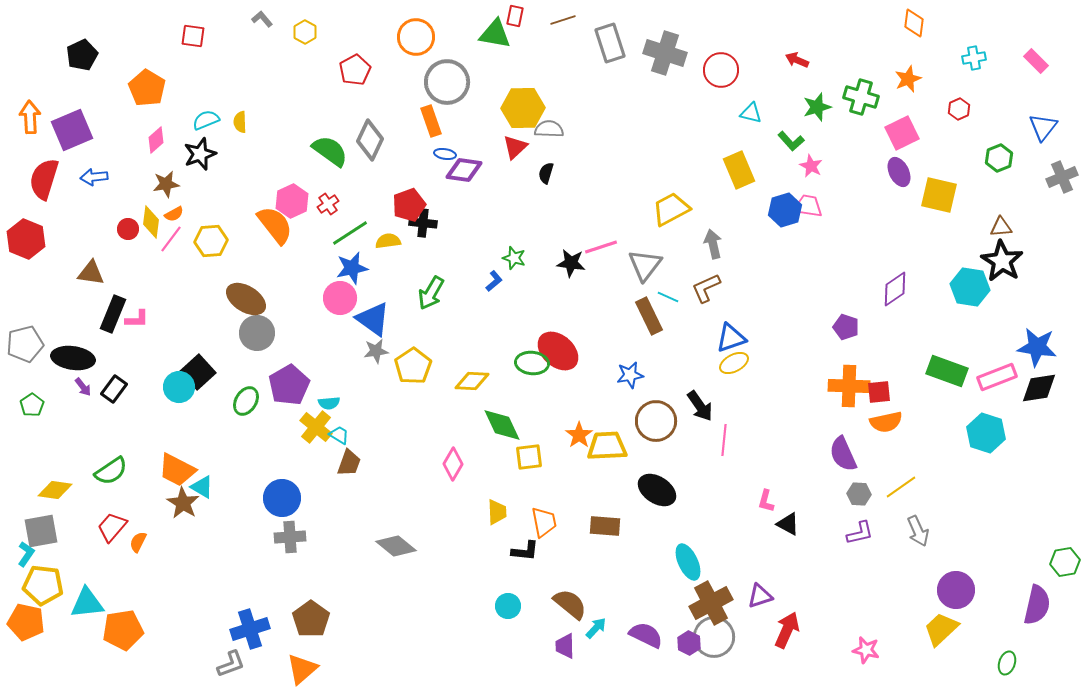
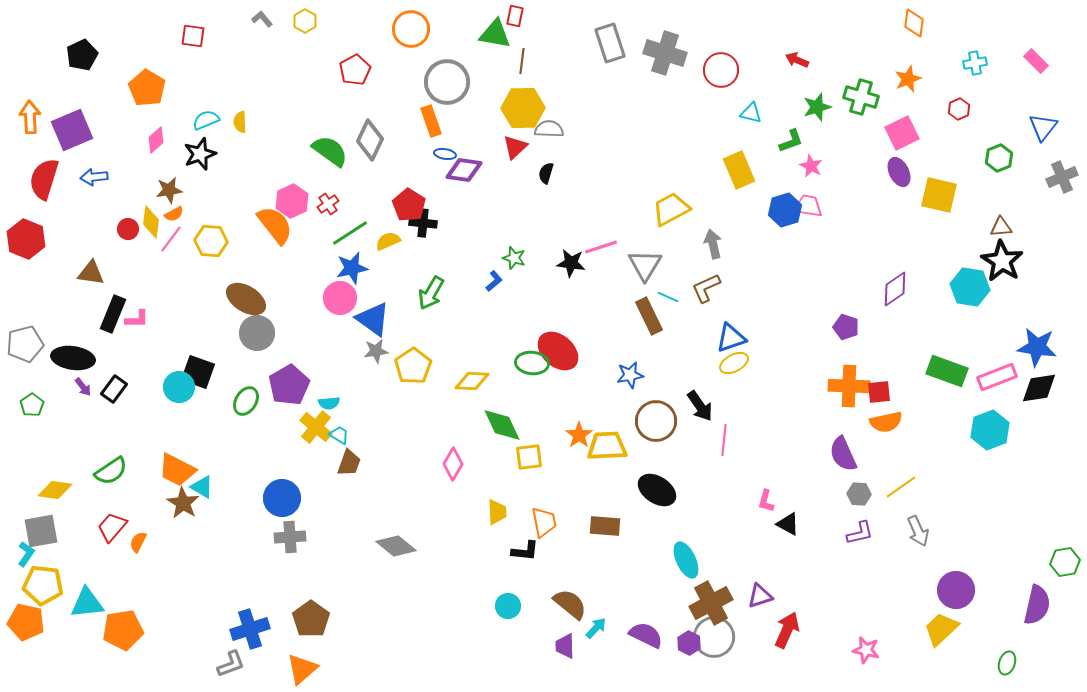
brown line at (563, 20): moved 41 px left, 41 px down; rotated 65 degrees counterclockwise
yellow hexagon at (305, 32): moved 11 px up
orange circle at (416, 37): moved 5 px left, 8 px up
cyan cross at (974, 58): moved 1 px right, 5 px down
green L-shape at (791, 141): rotated 68 degrees counterclockwise
brown star at (166, 184): moved 3 px right, 6 px down
red pentagon at (409, 205): rotated 20 degrees counterclockwise
yellow hexagon at (211, 241): rotated 8 degrees clockwise
yellow semicircle at (388, 241): rotated 15 degrees counterclockwise
gray triangle at (645, 265): rotated 6 degrees counterclockwise
black square at (198, 372): rotated 28 degrees counterclockwise
cyan hexagon at (986, 433): moved 4 px right, 3 px up; rotated 21 degrees clockwise
cyan ellipse at (688, 562): moved 2 px left, 2 px up
